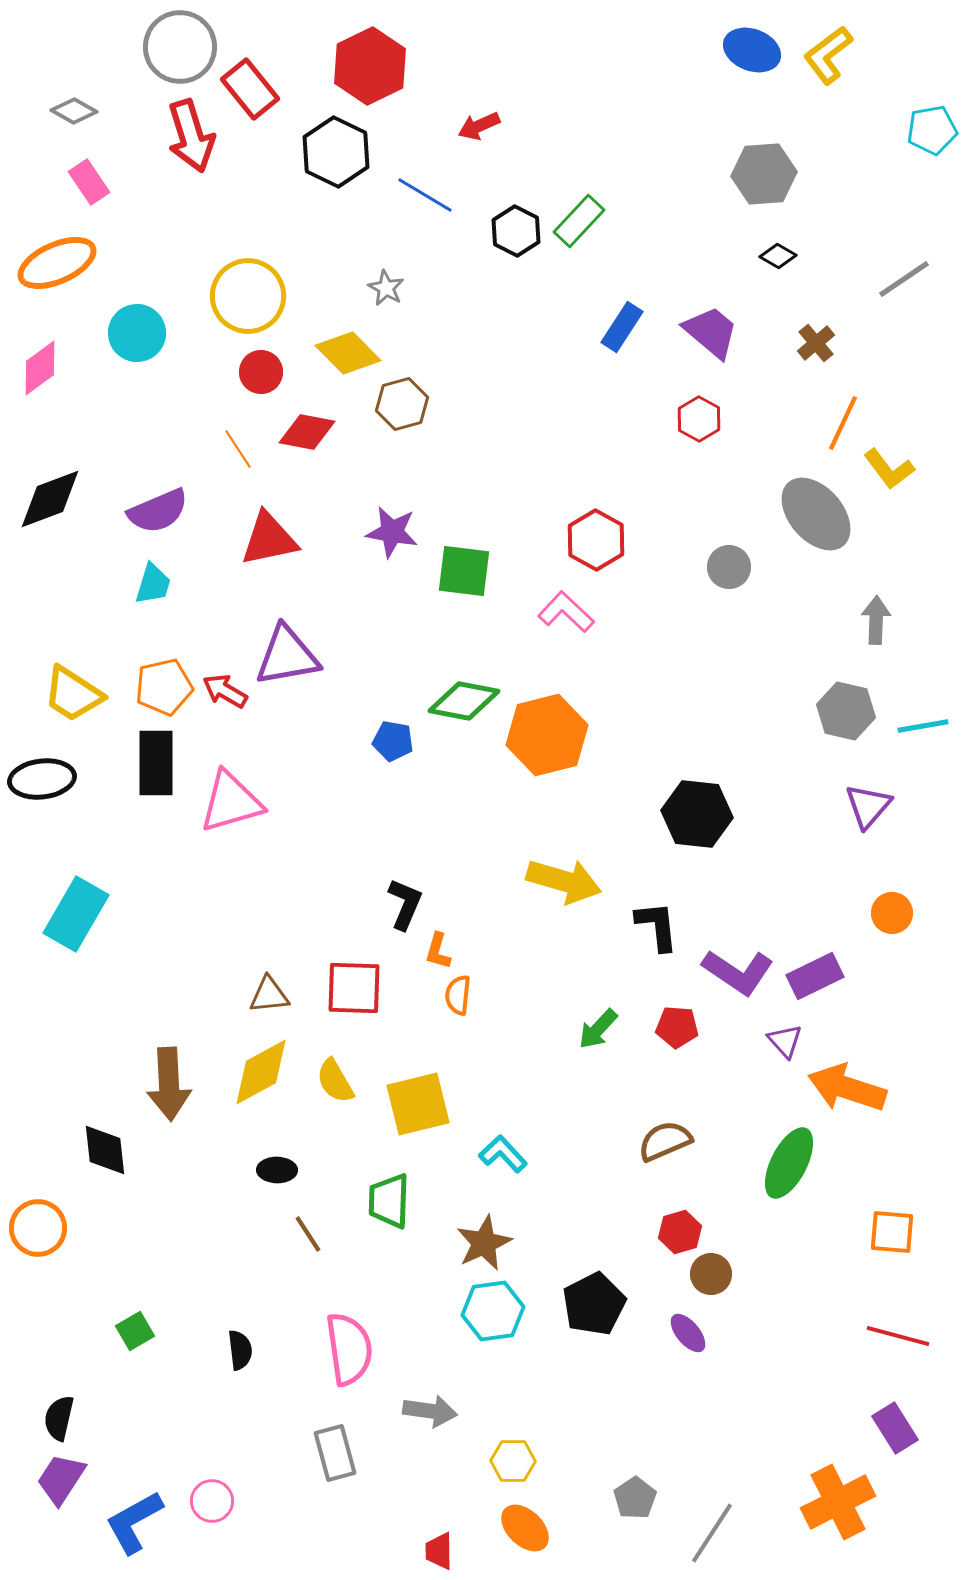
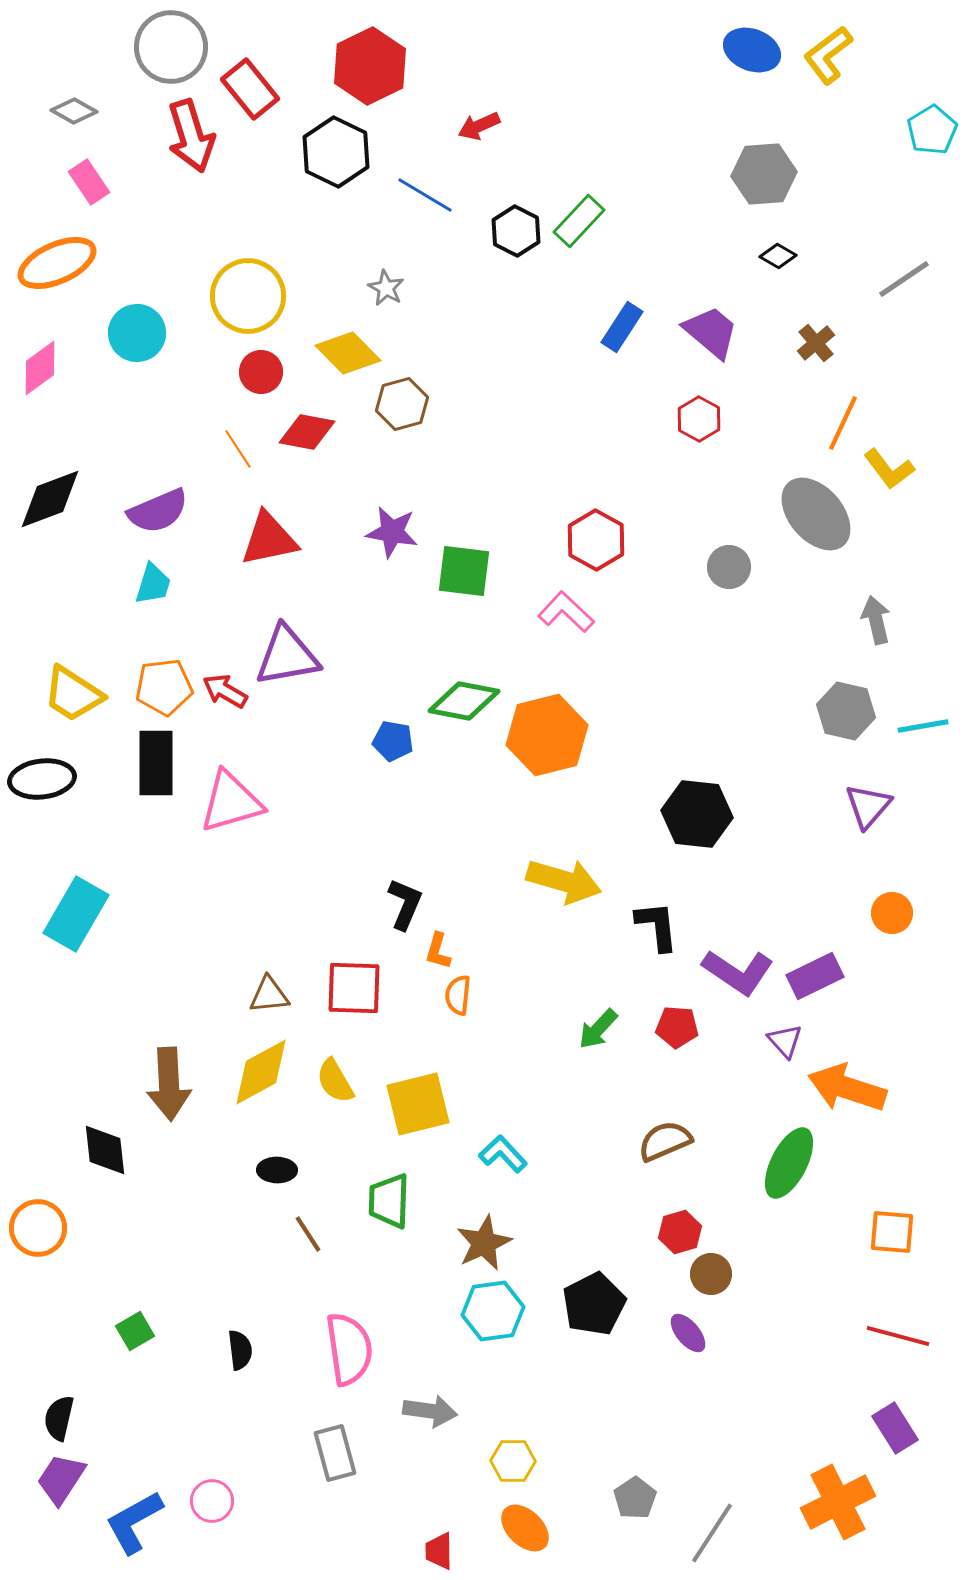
gray circle at (180, 47): moved 9 px left
cyan pentagon at (932, 130): rotated 21 degrees counterclockwise
gray arrow at (876, 620): rotated 15 degrees counterclockwise
orange pentagon at (164, 687): rotated 6 degrees clockwise
